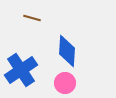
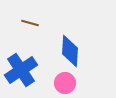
brown line: moved 2 px left, 5 px down
blue diamond: moved 3 px right
